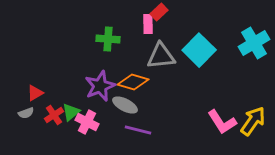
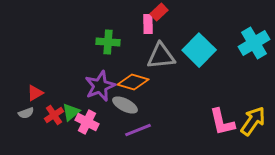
green cross: moved 3 px down
pink L-shape: rotated 20 degrees clockwise
purple line: rotated 36 degrees counterclockwise
